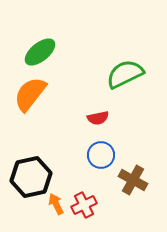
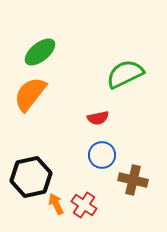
blue circle: moved 1 px right
brown cross: rotated 16 degrees counterclockwise
red cross: rotated 30 degrees counterclockwise
